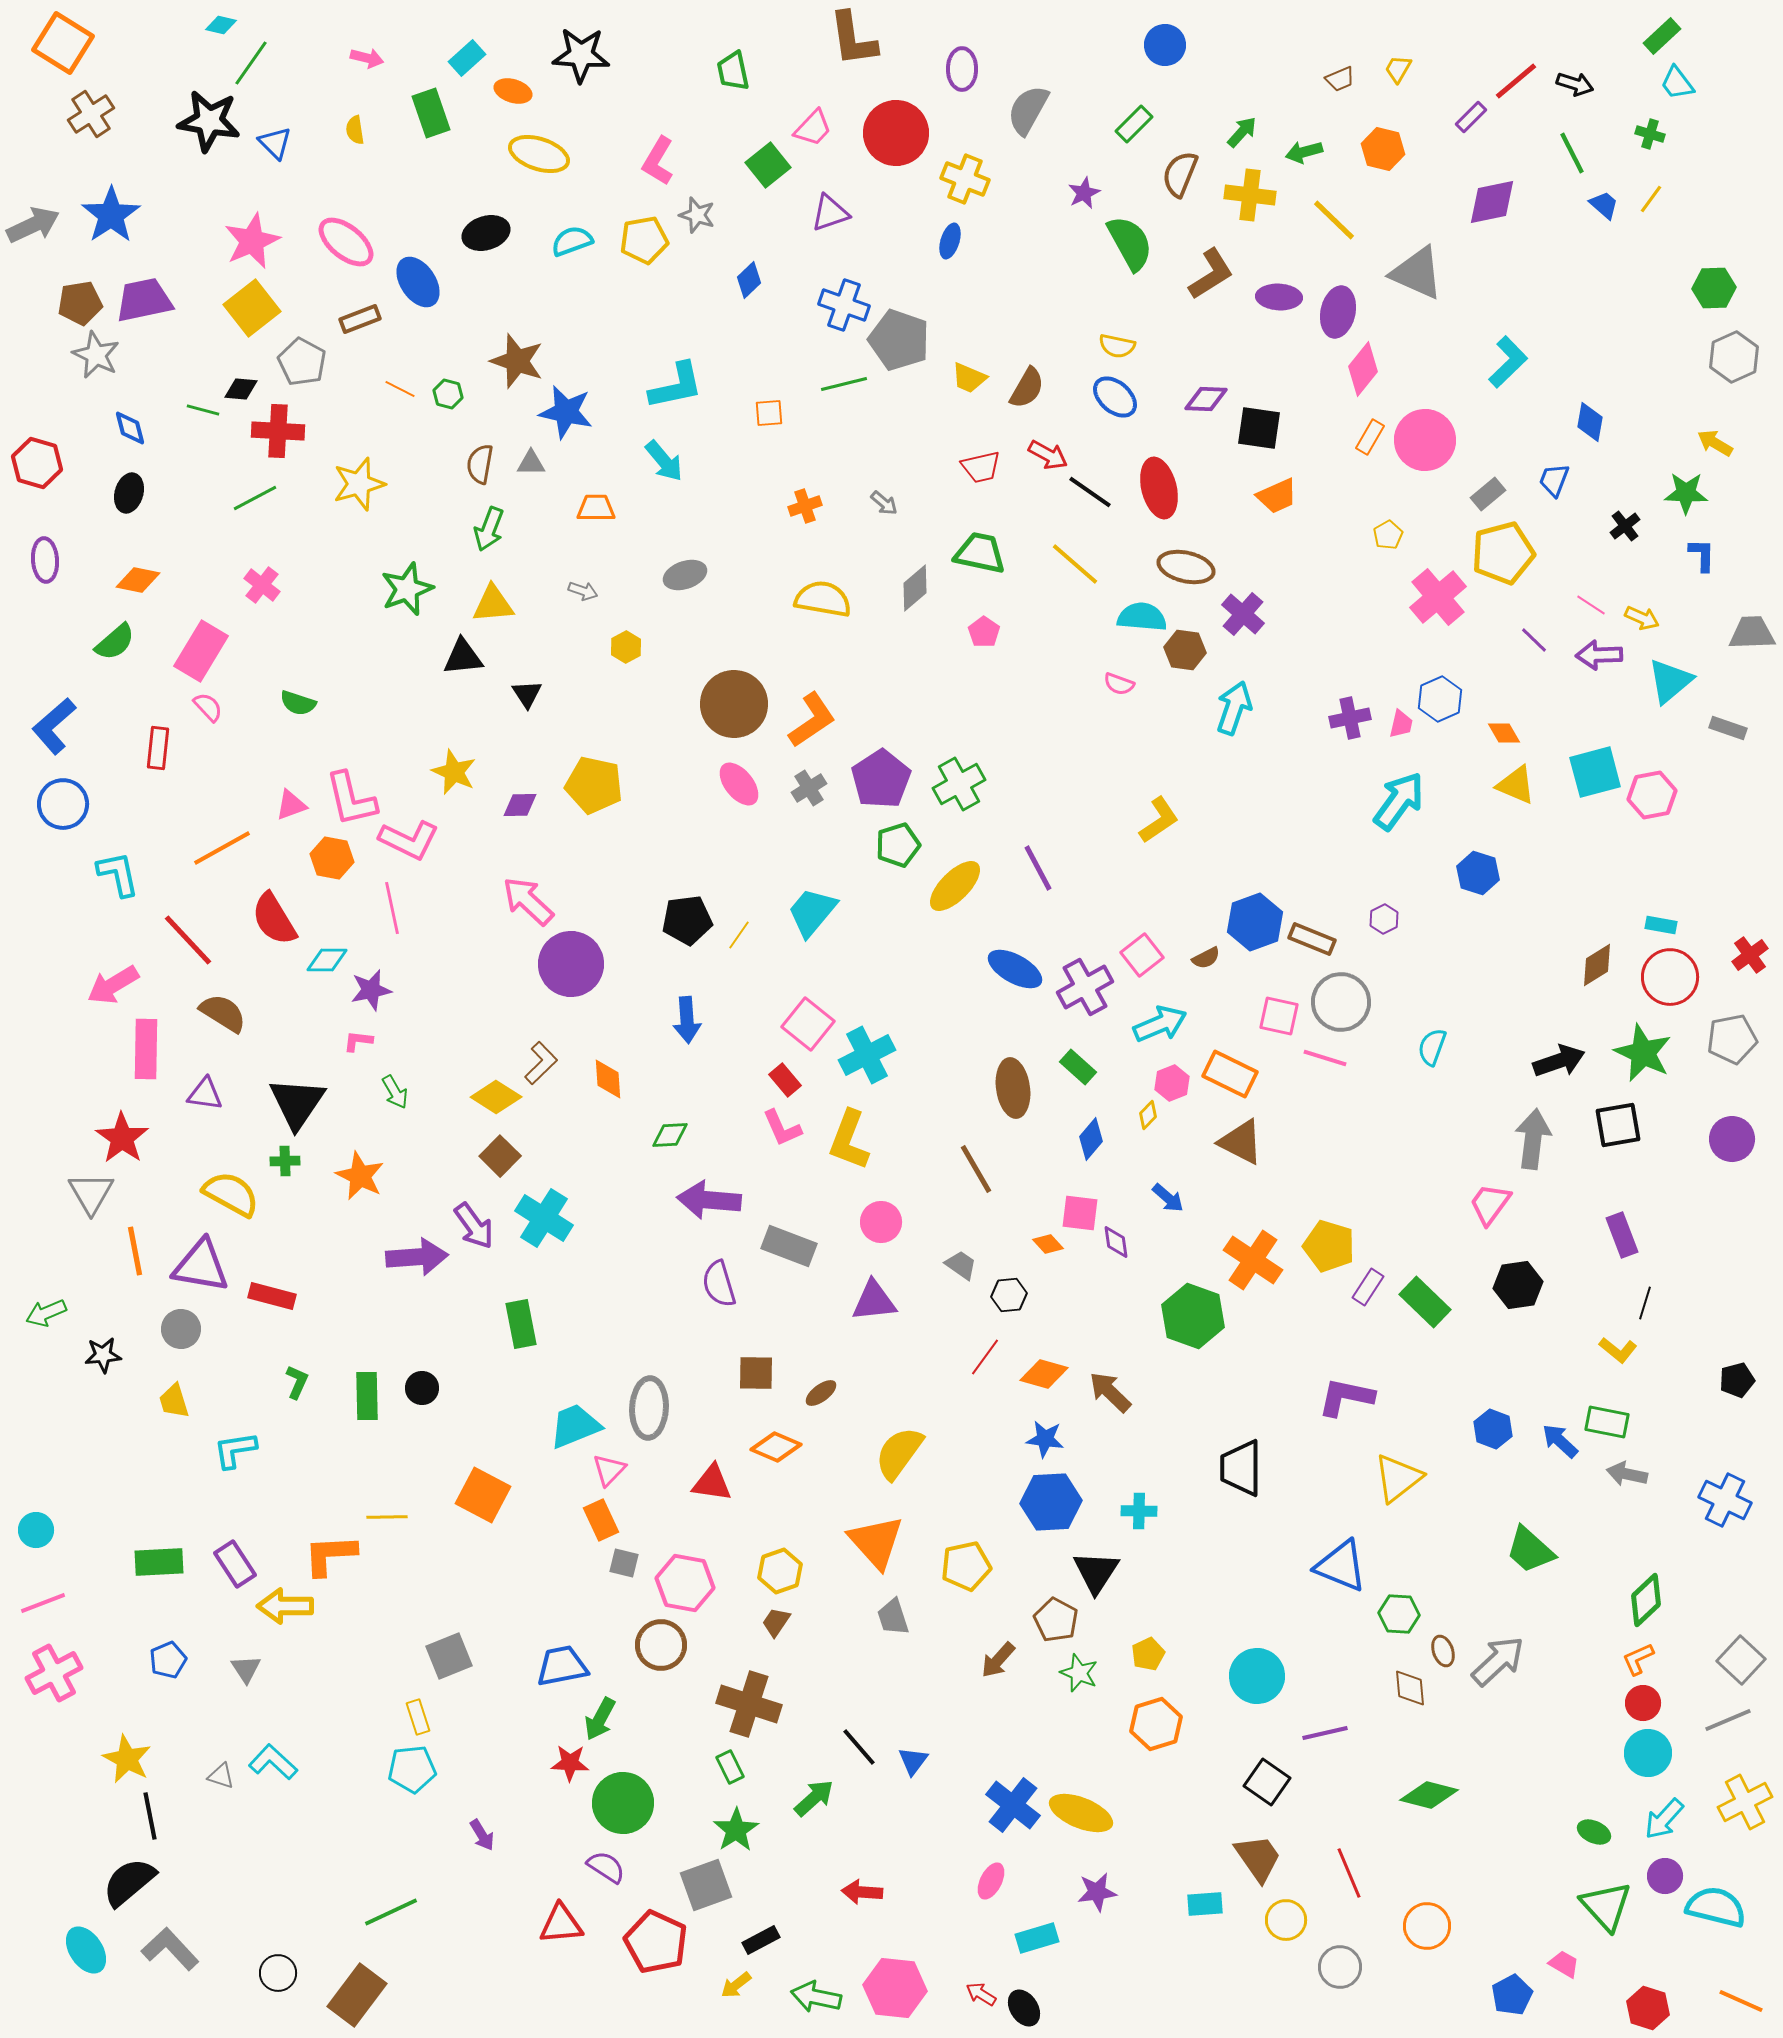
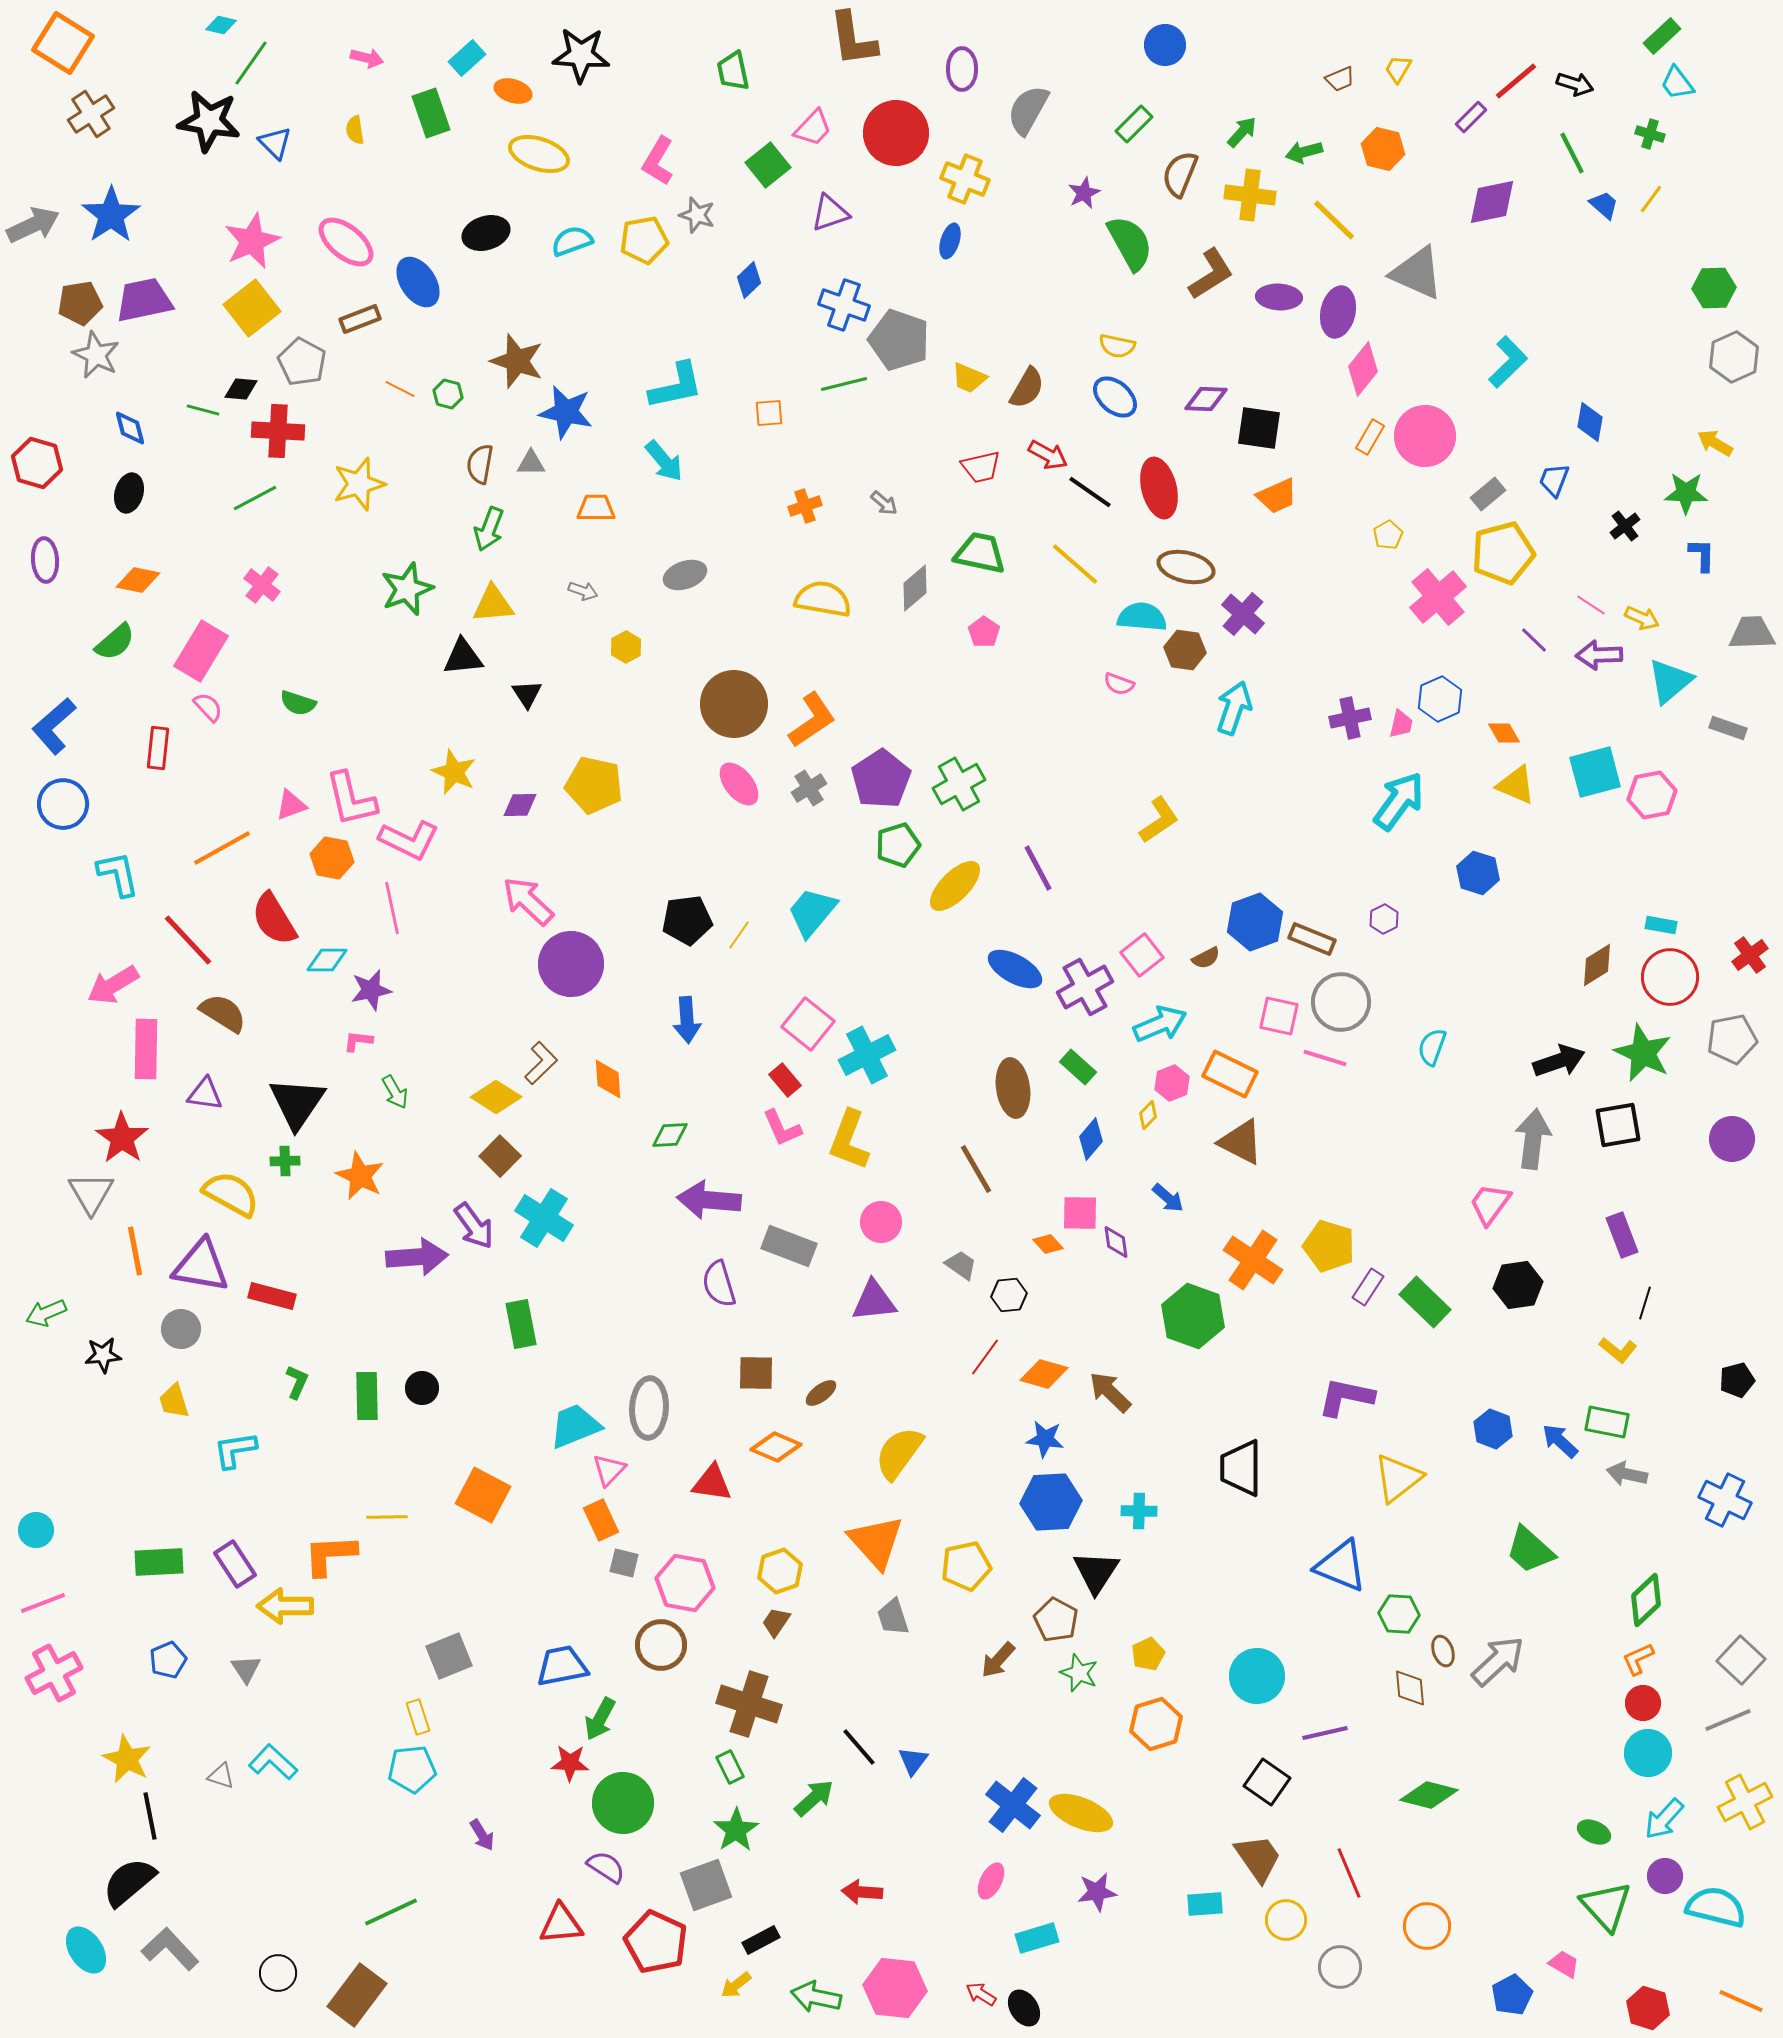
pink circle at (1425, 440): moved 4 px up
pink square at (1080, 1213): rotated 6 degrees counterclockwise
